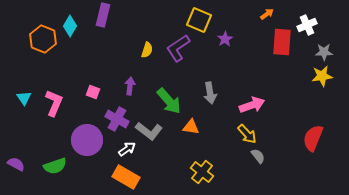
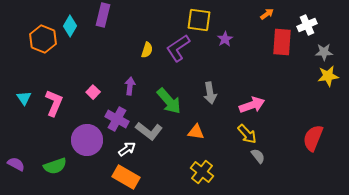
yellow square: rotated 15 degrees counterclockwise
yellow star: moved 6 px right
pink square: rotated 24 degrees clockwise
orange triangle: moved 5 px right, 5 px down
